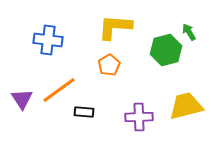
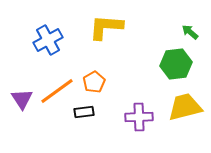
yellow L-shape: moved 9 px left
green arrow: moved 1 px right; rotated 18 degrees counterclockwise
blue cross: rotated 36 degrees counterclockwise
green hexagon: moved 10 px right, 14 px down; rotated 8 degrees clockwise
orange pentagon: moved 15 px left, 17 px down
orange line: moved 2 px left, 1 px down
yellow trapezoid: moved 1 px left, 1 px down
black rectangle: rotated 12 degrees counterclockwise
